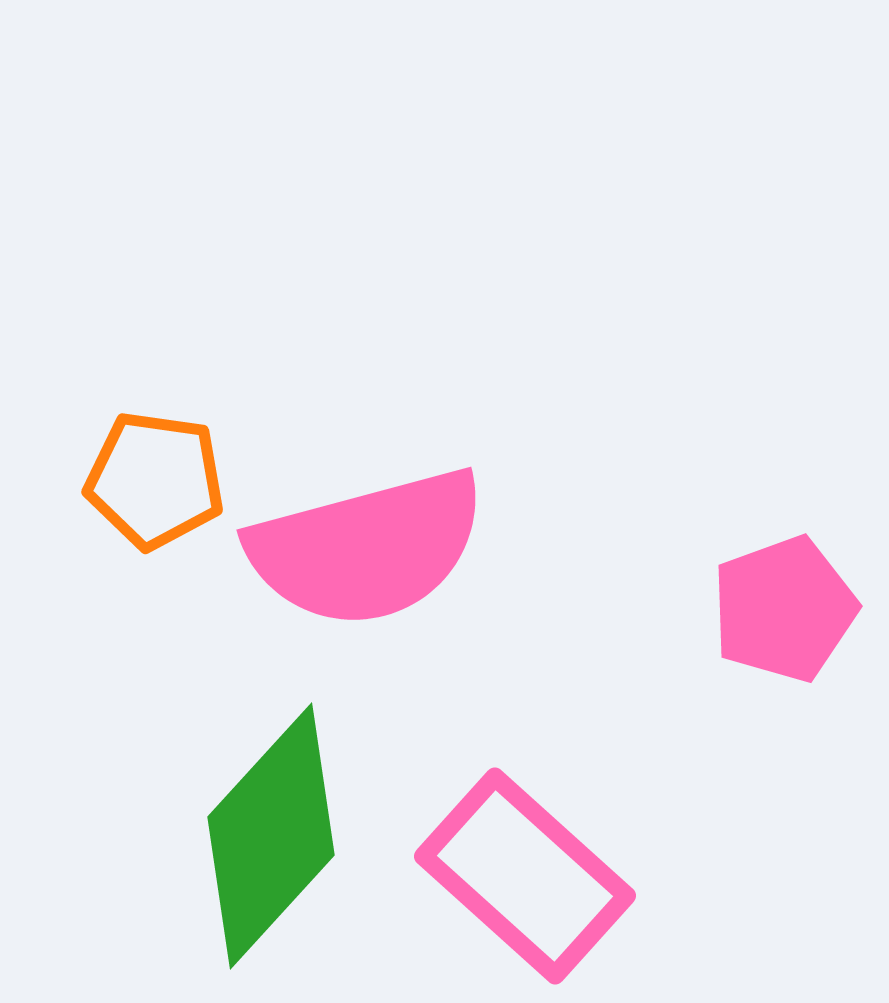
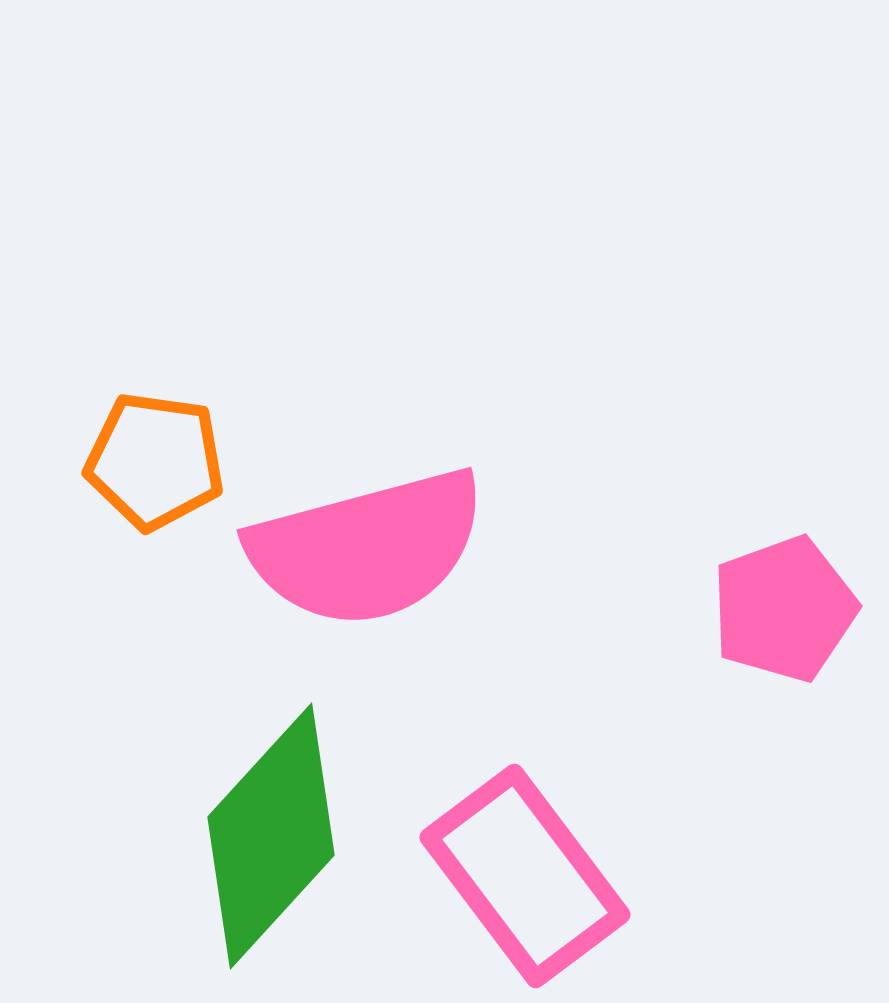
orange pentagon: moved 19 px up
pink rectangle: rotated 11 degrees clockwise
